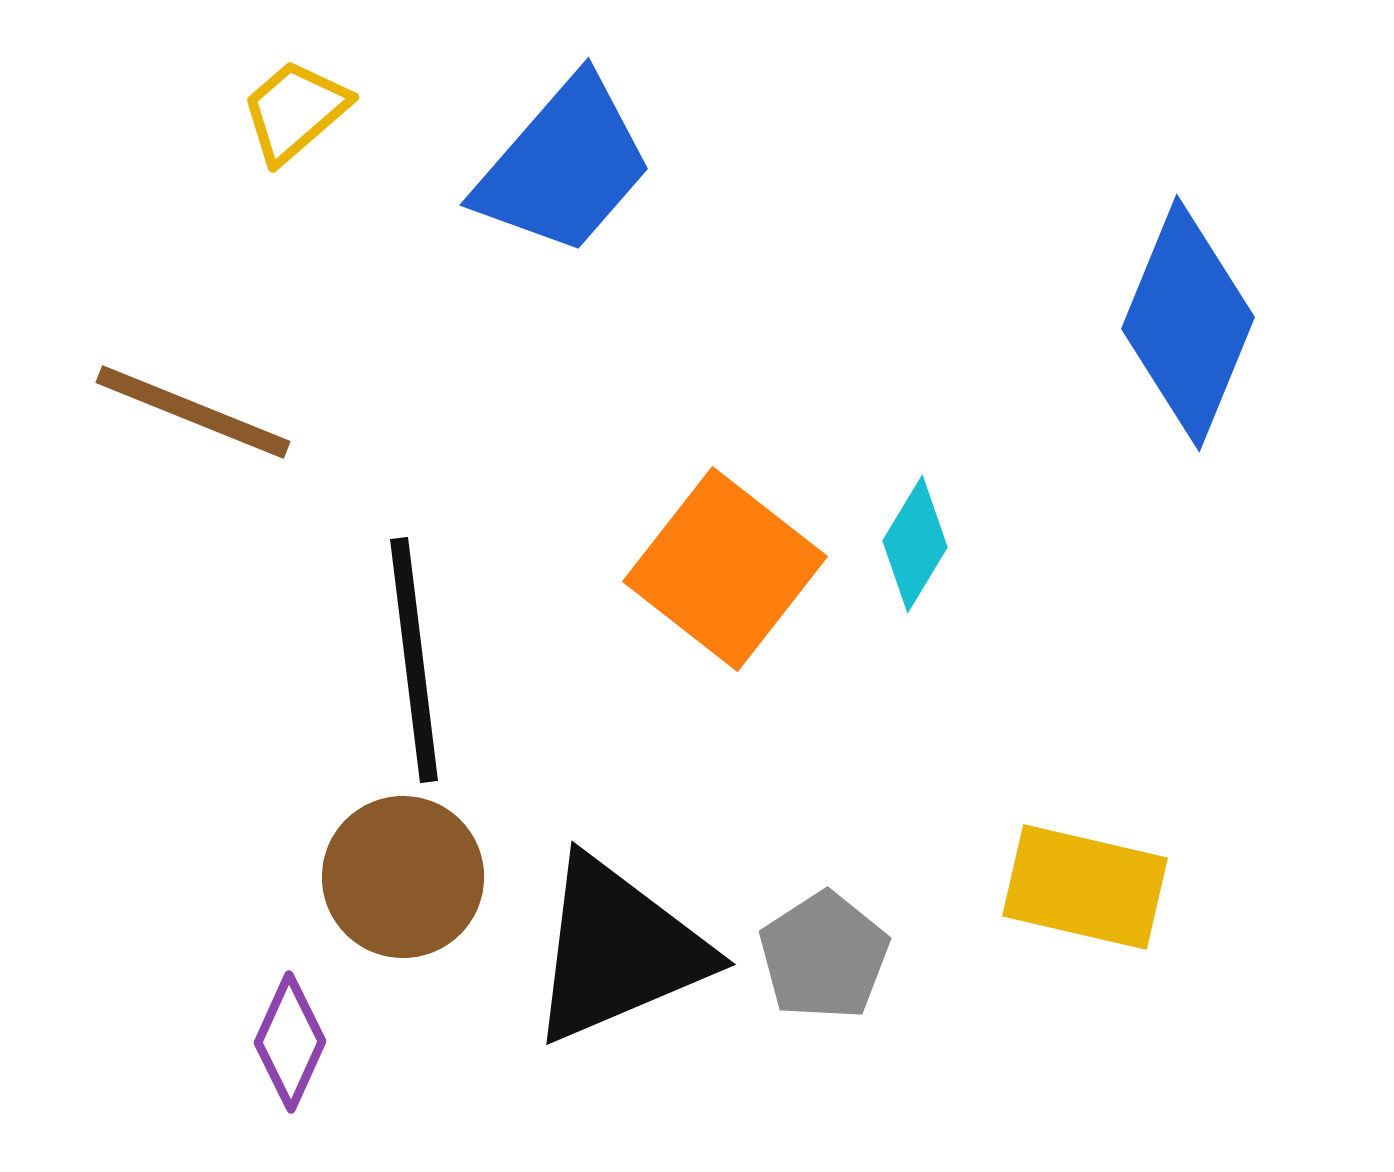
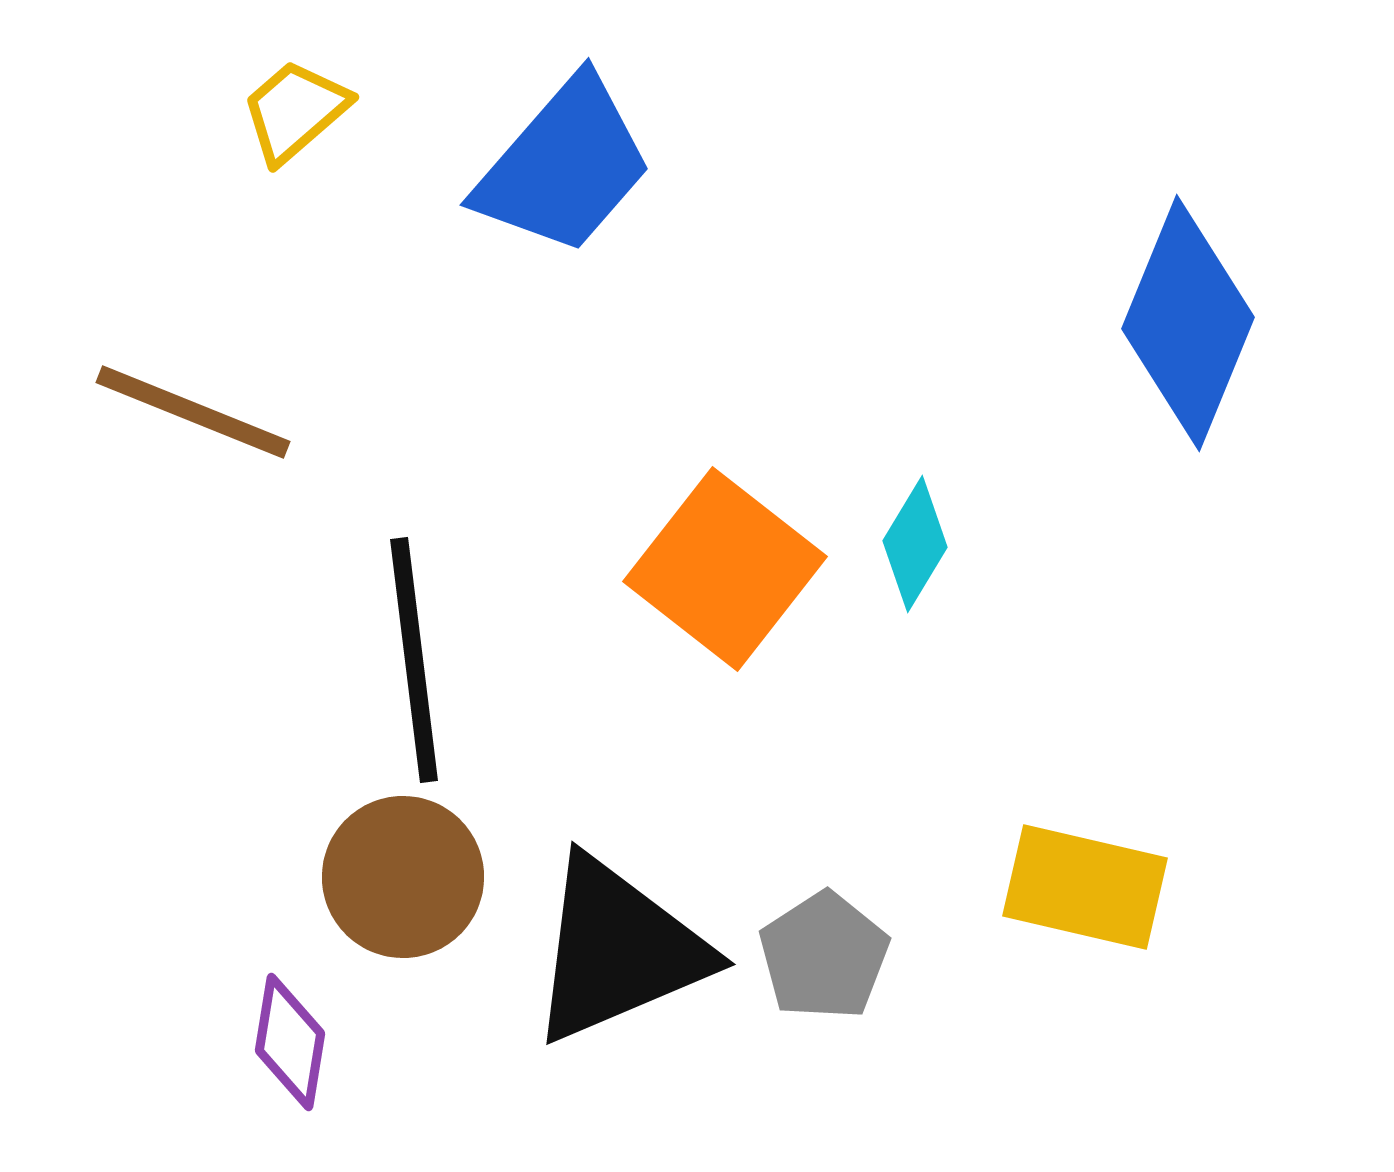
purple diamond: rotated 15 degrees counterclockwise
